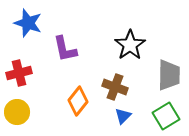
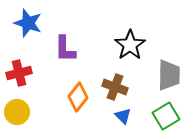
purple L-shape: rotated 12 degrees clockwise
orange diamond: moved 4 px up
blue triangle: rotated 30 degrees counterclockwise
